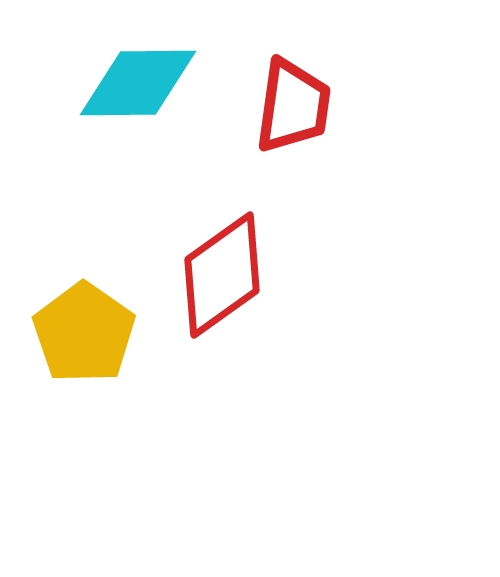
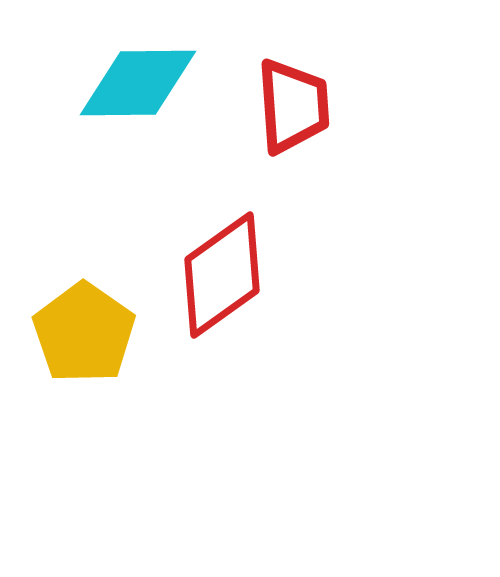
red trapezoid: rotated 12 degrees counterclockwise
